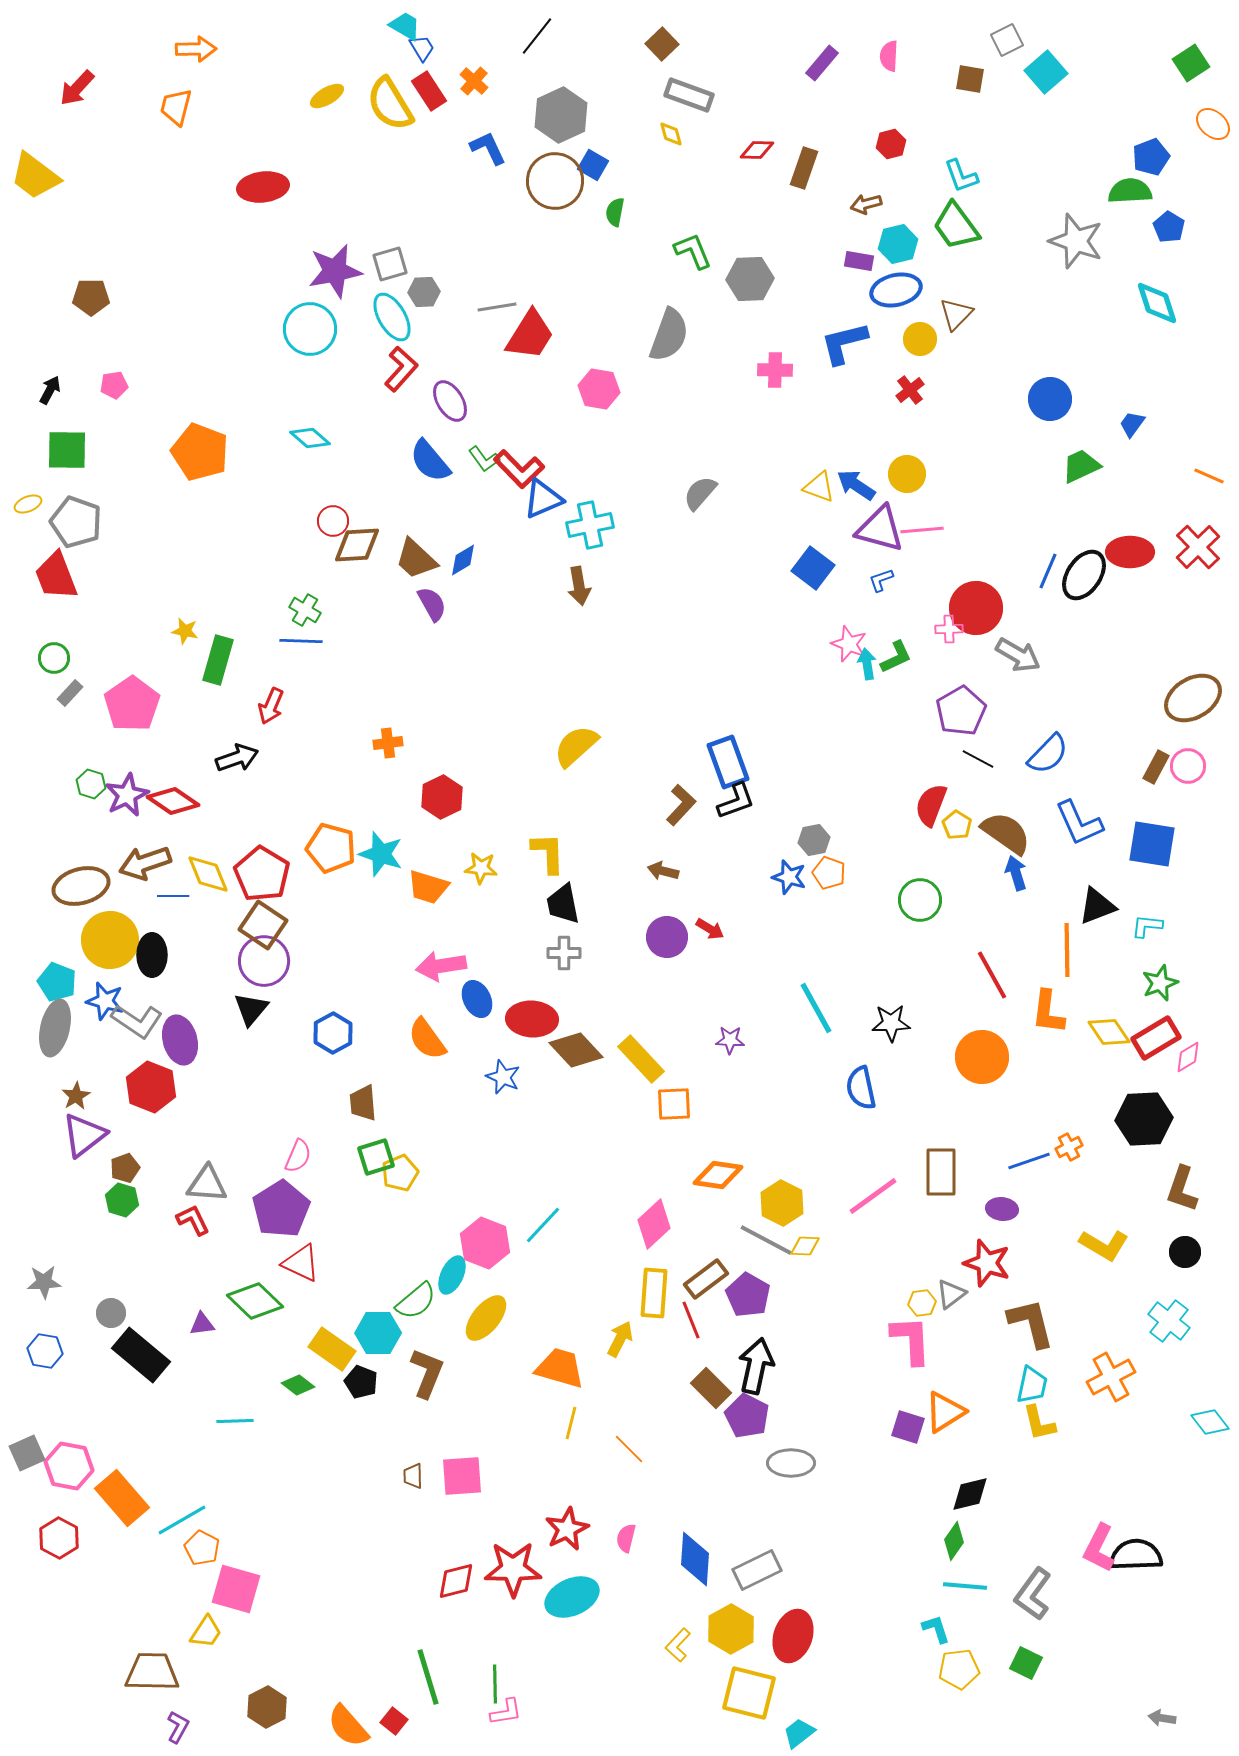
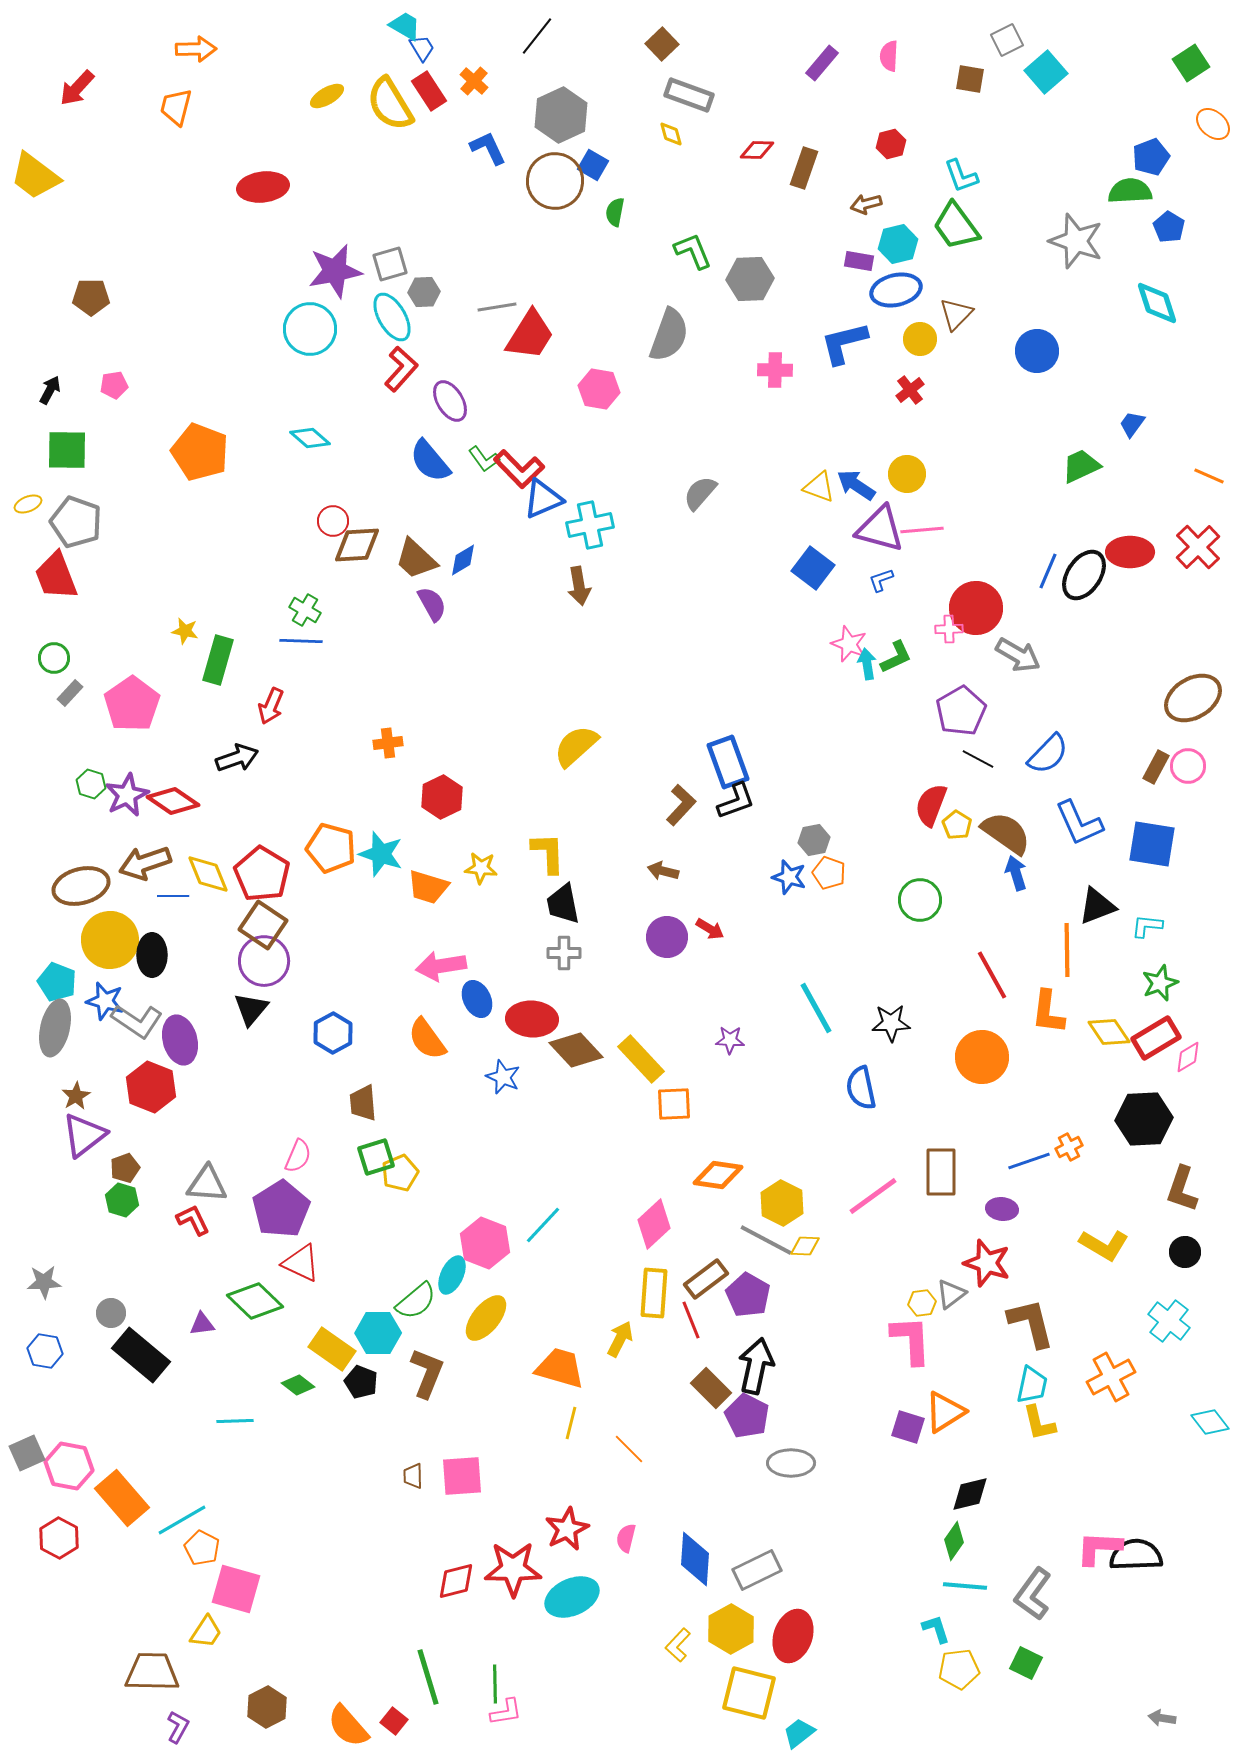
blue circle at (1050, 399): moved 13 px left, 48 px up
pink L-shape at (1099, 1548): rotated 66 degrees clockwise
